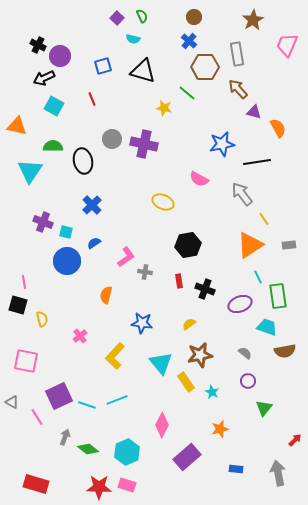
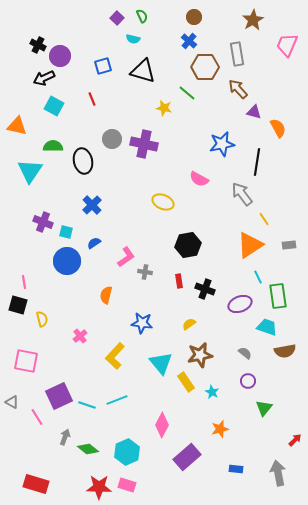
black line at (257, 162): rotated 72 degrees counterclockwise
